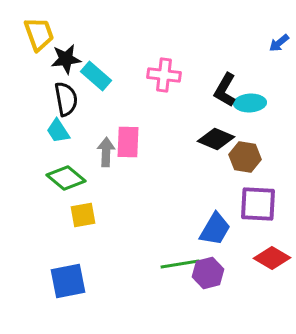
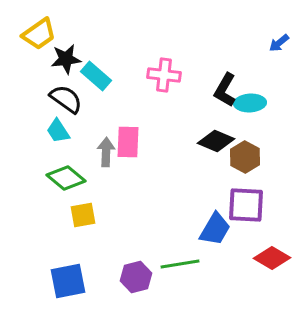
yellow trapezoid: rotated 75 degrees clockwise
black semicircle: rotated 44 degrees counterclockwise
black diamond: moved 2 px down
brown hexagon: rotated 20 degrees clockwise
purple square: moved 12 px left, 1 px down
purple hexagon: moved 72 px left, 4 px down
